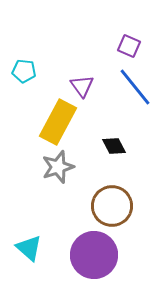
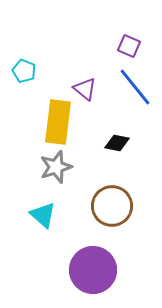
cyan pentagon: rotated 15 degrees clockwise
purple triangle: moved 3 px right, 3 px down; rotated 15 degrees counterclockwise
yellow rectangle: rotated 21 degrees counterclockwise
black diamond: moved 3 px right, 3 px up; rotated 50 degrees counterclockwise
gray star: moved 2 px left
cyan triangle: moved 14 px right, 33 px up
purple circle: moved 1 px left, 15 px down
